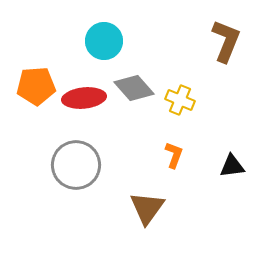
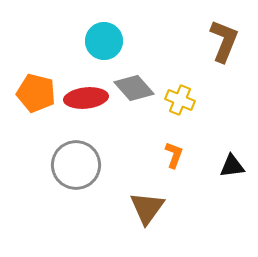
brown L-shape: moved 2 px left
orange pentagon: moved 7 px down; rotated 18 degrees clockwise
red ellipse: moved 2 px right
